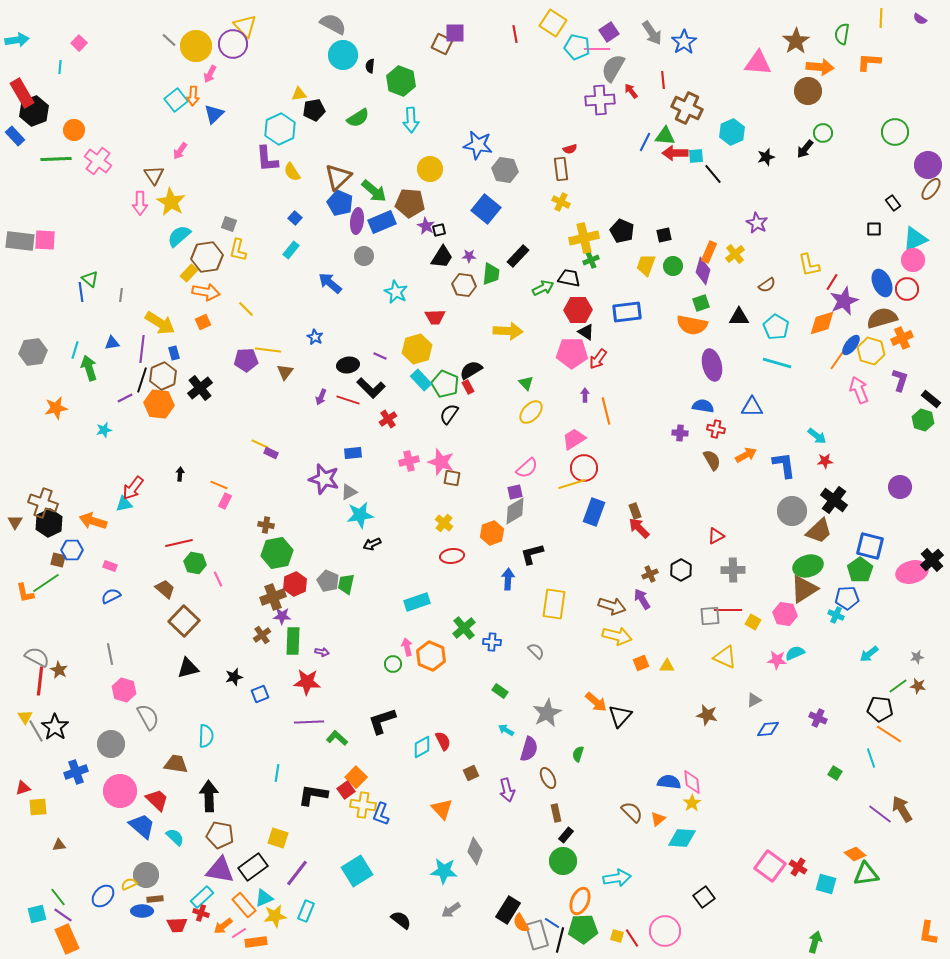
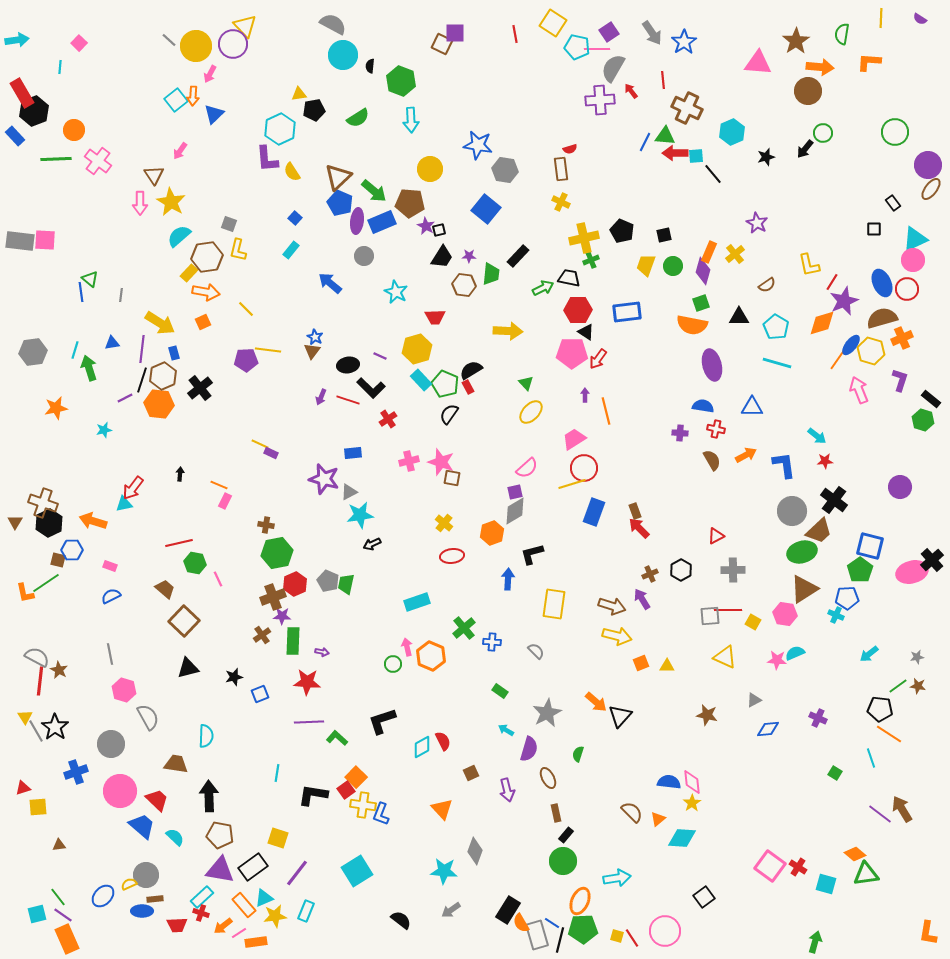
brown triangle at (285, 372): moved 27 px right, 21 px up
green ellipse at (808, 566): moved 6 px left, 14 px up
